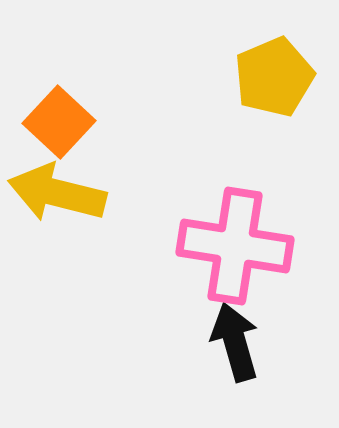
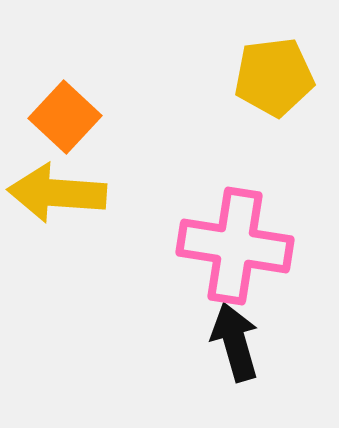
yellow pentagon: rotated 16 degrees clockwise
orange square: moved 6 px right, 5 px up
yellow arrow: rotated 10 degrees counterclockwise
